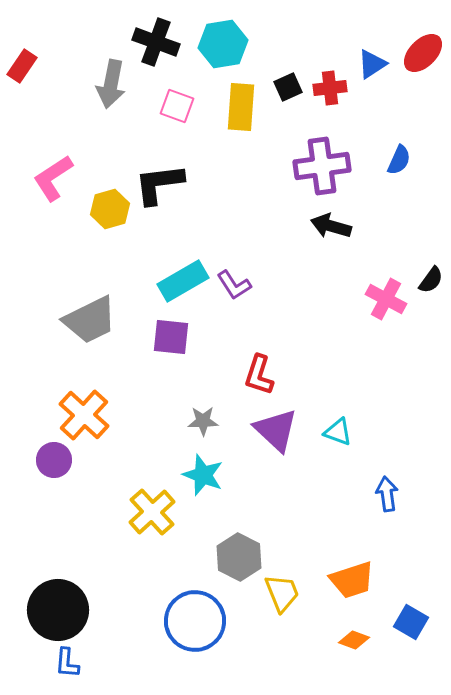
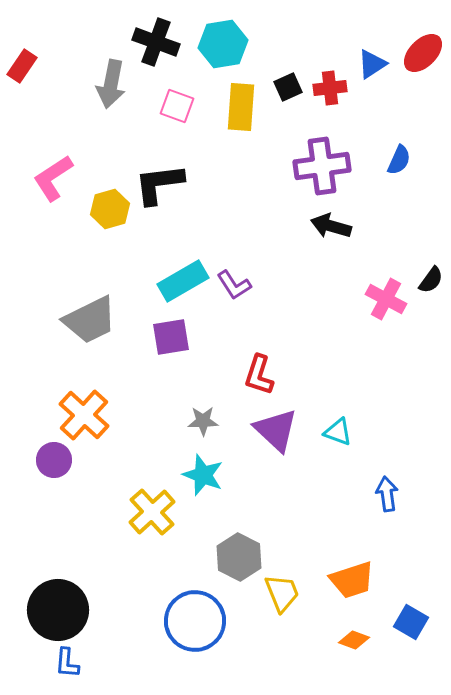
purple square: rotated 15 degrees counterclockwise
